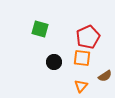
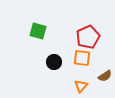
green square: moved 2 px left, 2 px down
